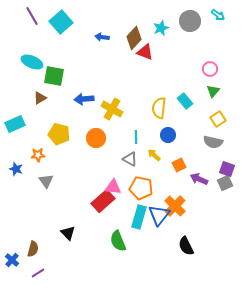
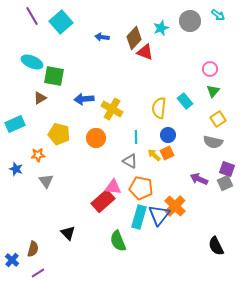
gray triangle at (130, 159): moved 2 px down
orange square at (179, 165): moved 12 px left, 12 px up
black semicircle at (186, 246): moved 30 px right
